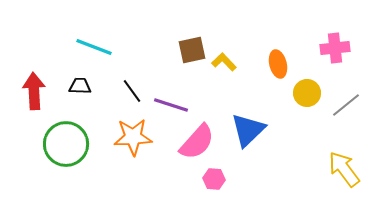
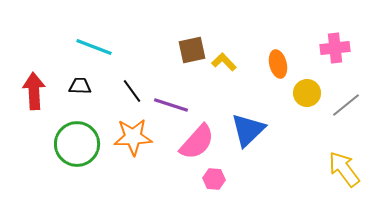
green circle: moved 11 px right
